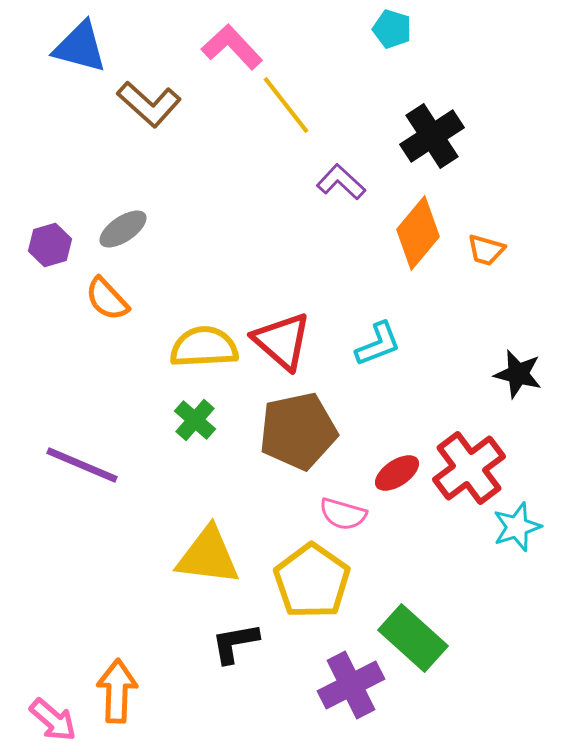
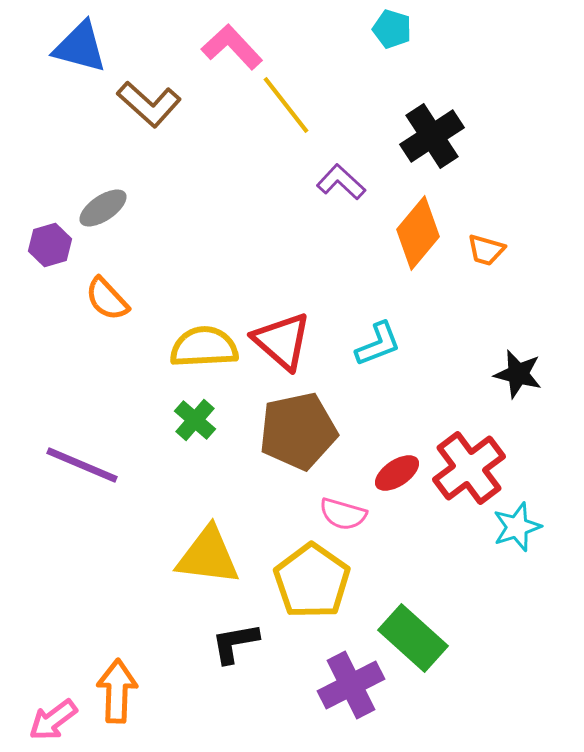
gray ellipse: moved 20 px left, 21 px up
pink arrow: rotated 102 degrees clockwise
